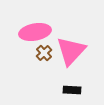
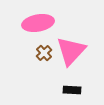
pink ellipse: moved 3 px right, 9 px up
